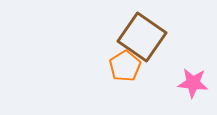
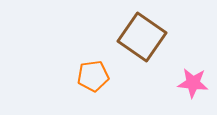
orange pentagon: moved 32 px left, 10 px down; rotated 24 degrees clockwise
